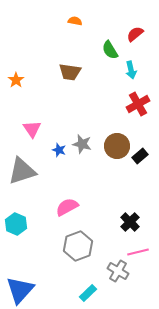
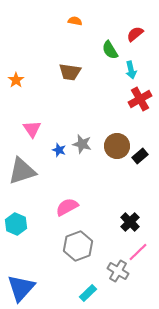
red cross: moved 2 px right, 5 px up
pink line: rotated 30 degrees counterclockwise
blue triangle: moved 1 px right, 2 px up
